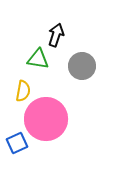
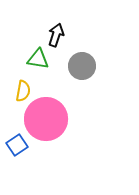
blue square: moved 2 px down; rotated 10 degrees counterclockwise
